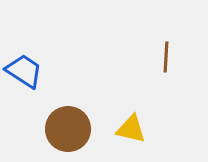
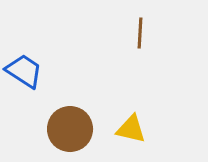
brown line: moved 26 px left, 24 px up
brown circle: moved 2 px right
